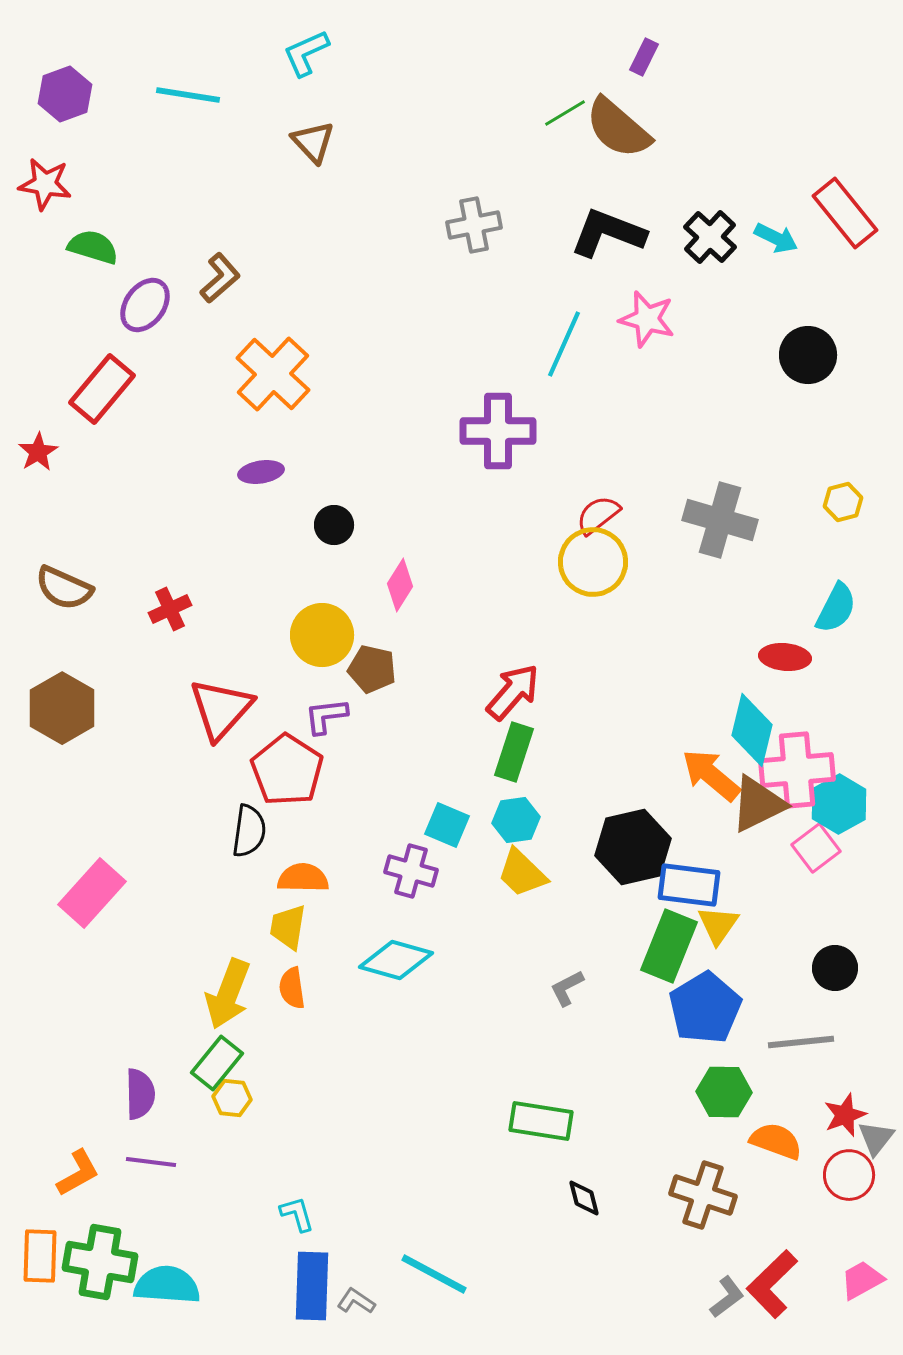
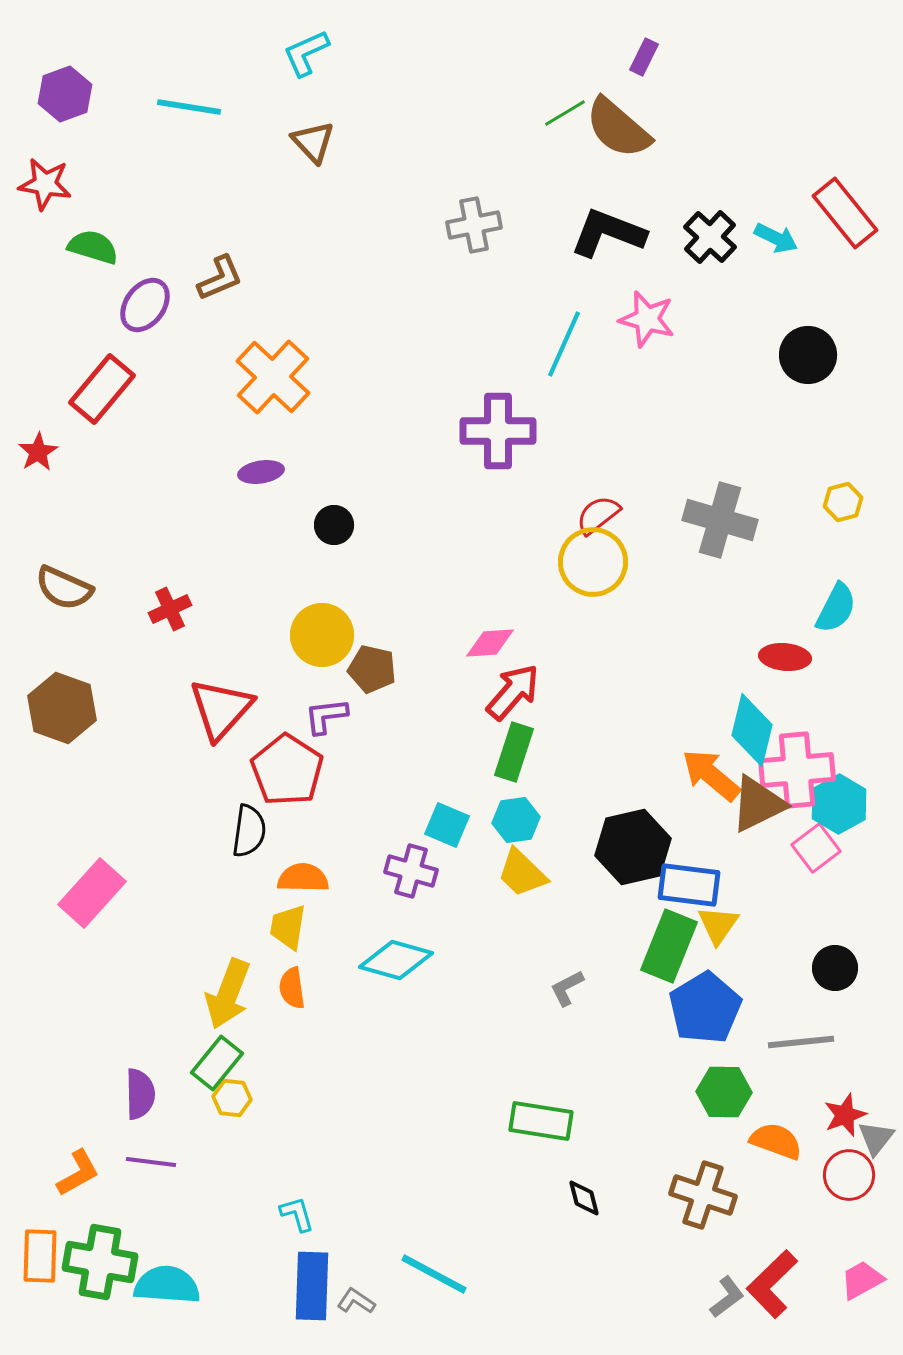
cyan line at (188, 95): moved 1 px right, 12 px down
brown L-shape at (220, 278): rotated 18 degrees clockwise
orange cross at (273, 374): moved 3 px down
pink diamond at (400, 585): moved 90 px right, 58 px down; rotated 54 degrees clockwise
brown hexagon at (62, 708): rotated 10 degrees counterclockwise
